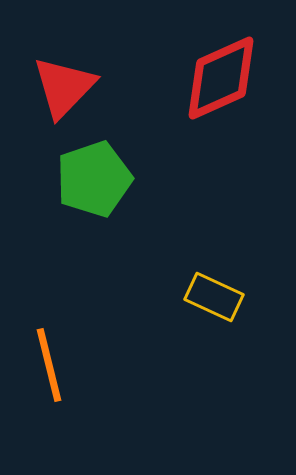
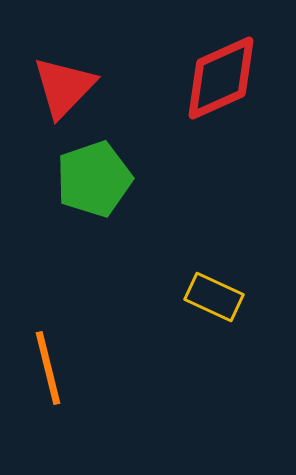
orange line: moved 1 px left, 3 px down
